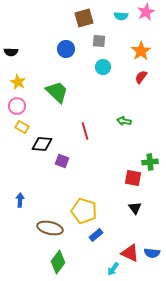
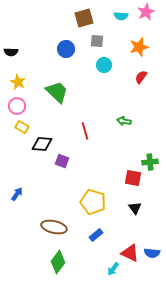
gray square: moved 2 px left
orange star: moved 2 px left, 4 px up; rotated 18 degrees clockwise
cyan circle: moved 1 px right, 2 px up
blue arrow: moved 3 px left, 6 px up; rotated 32 degrees clockwise
yellow pentagon: moved 9 px right, 9 px up
brown ellipse: moved 4 px right, 1 px up
